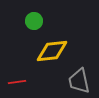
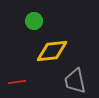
gray trapezoid: moved 4 px left
